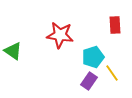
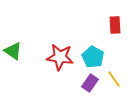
red star: moved 22 px down
cyan pentagon: rotated 25 degrees counterclockwise
yellow line: moved 2 px right, 6 px down
purple rectangle: moved 1 px right, 2 px down
